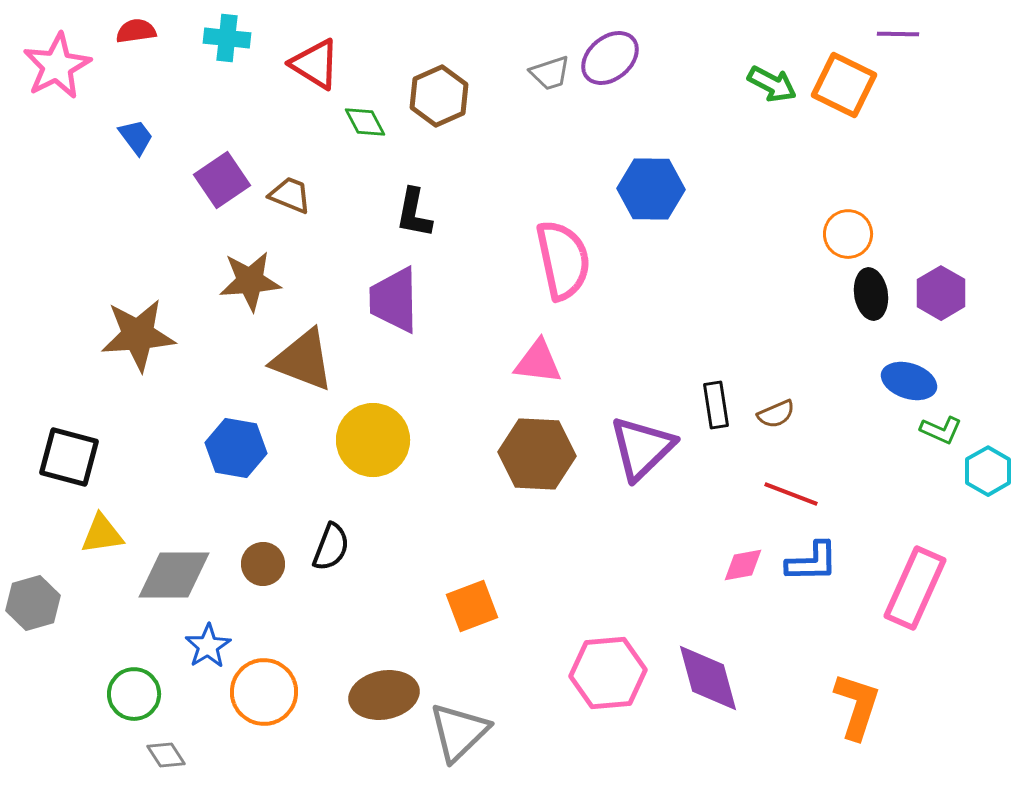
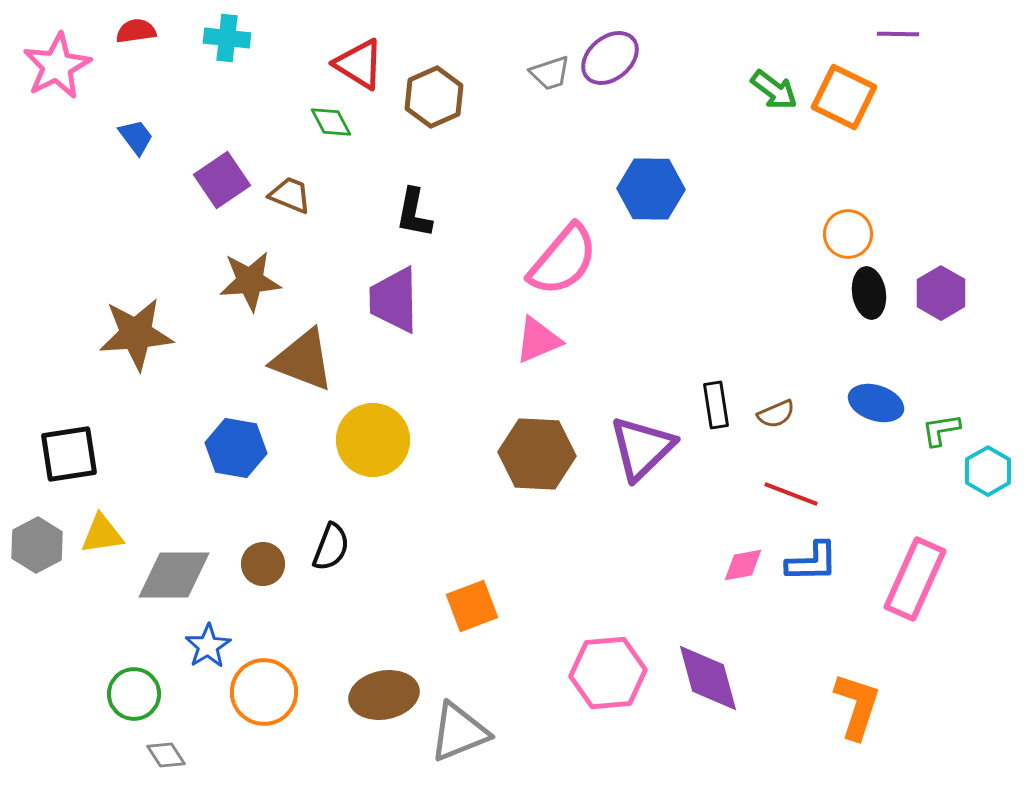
red triangle at (315, 64): moved 44 px right
green arrow at (772, 84): moved 2 px right, 6 px down; rotated 9 degrees clockwise
orange square at (844, 85): moved 12 px down
brown hexagon at (439, 96): moved 5 px left, 1 px down
green diamond at (365, 122): moved 34 px left
pink semicircle at (563, 260): rotated 52 degrees clockwise
black ellipse at (871, 294): moved 2 px left, 1 px up
brown star at (138, 335): moved 2 px left, 1 px up
pink triangle at (538, 362): moved 22 px up; rotated 30 degrees counterclockwise
blue ellipse at (909, 381): moved 33 px left, 22 px down
green L-shape at (941, 430): rotated 147 degrees clockwise
black square at (69, 457): moved 3 px up; rotated 24 degrees counterclockwise
pink rectangle at (915, 588): moved 9 px up
gray hexagon at (33, 603): moved 4 px right, 58 px up; rotated 12 degrees counterclockwise
gray triangle at (459, 732): rotated 22 degrees clockwise
